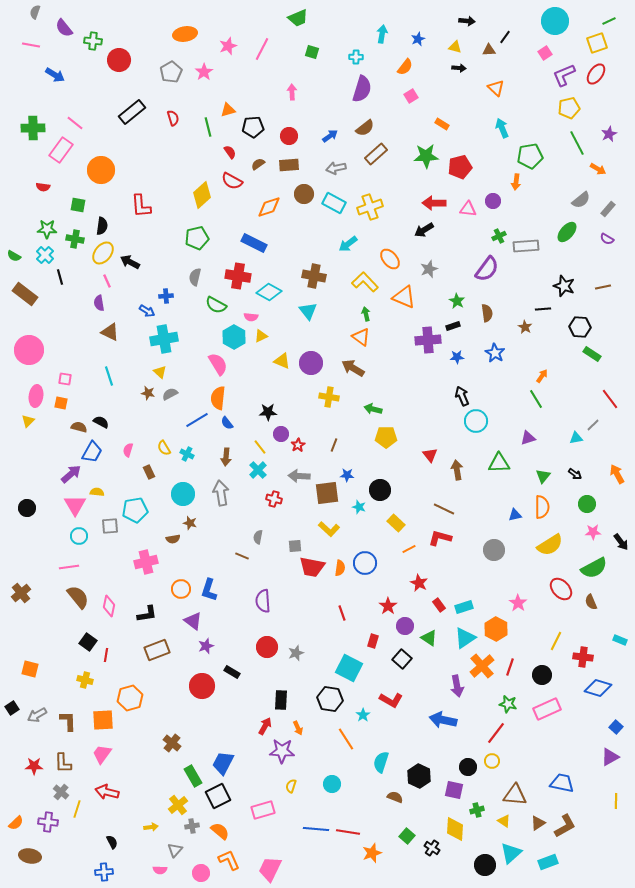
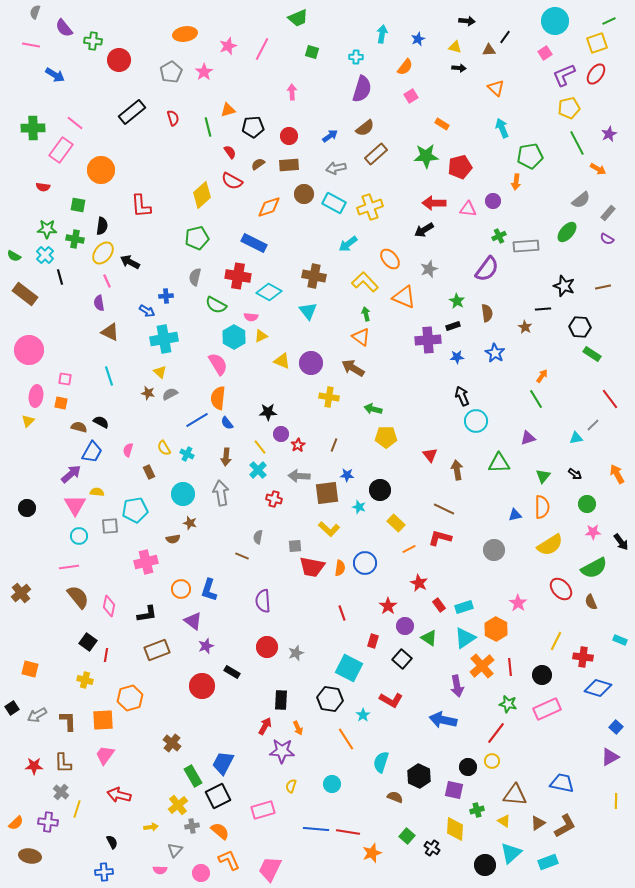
gray rectangle at (608, 209): moved 4 px down
red line at (510, 667): rotated 24 degrees counterclockwise
pink trapezoid at (102, 754): moved 3 px right, 1 px down
red arrow at (107, 792): moved 12 px right, 3 px down
